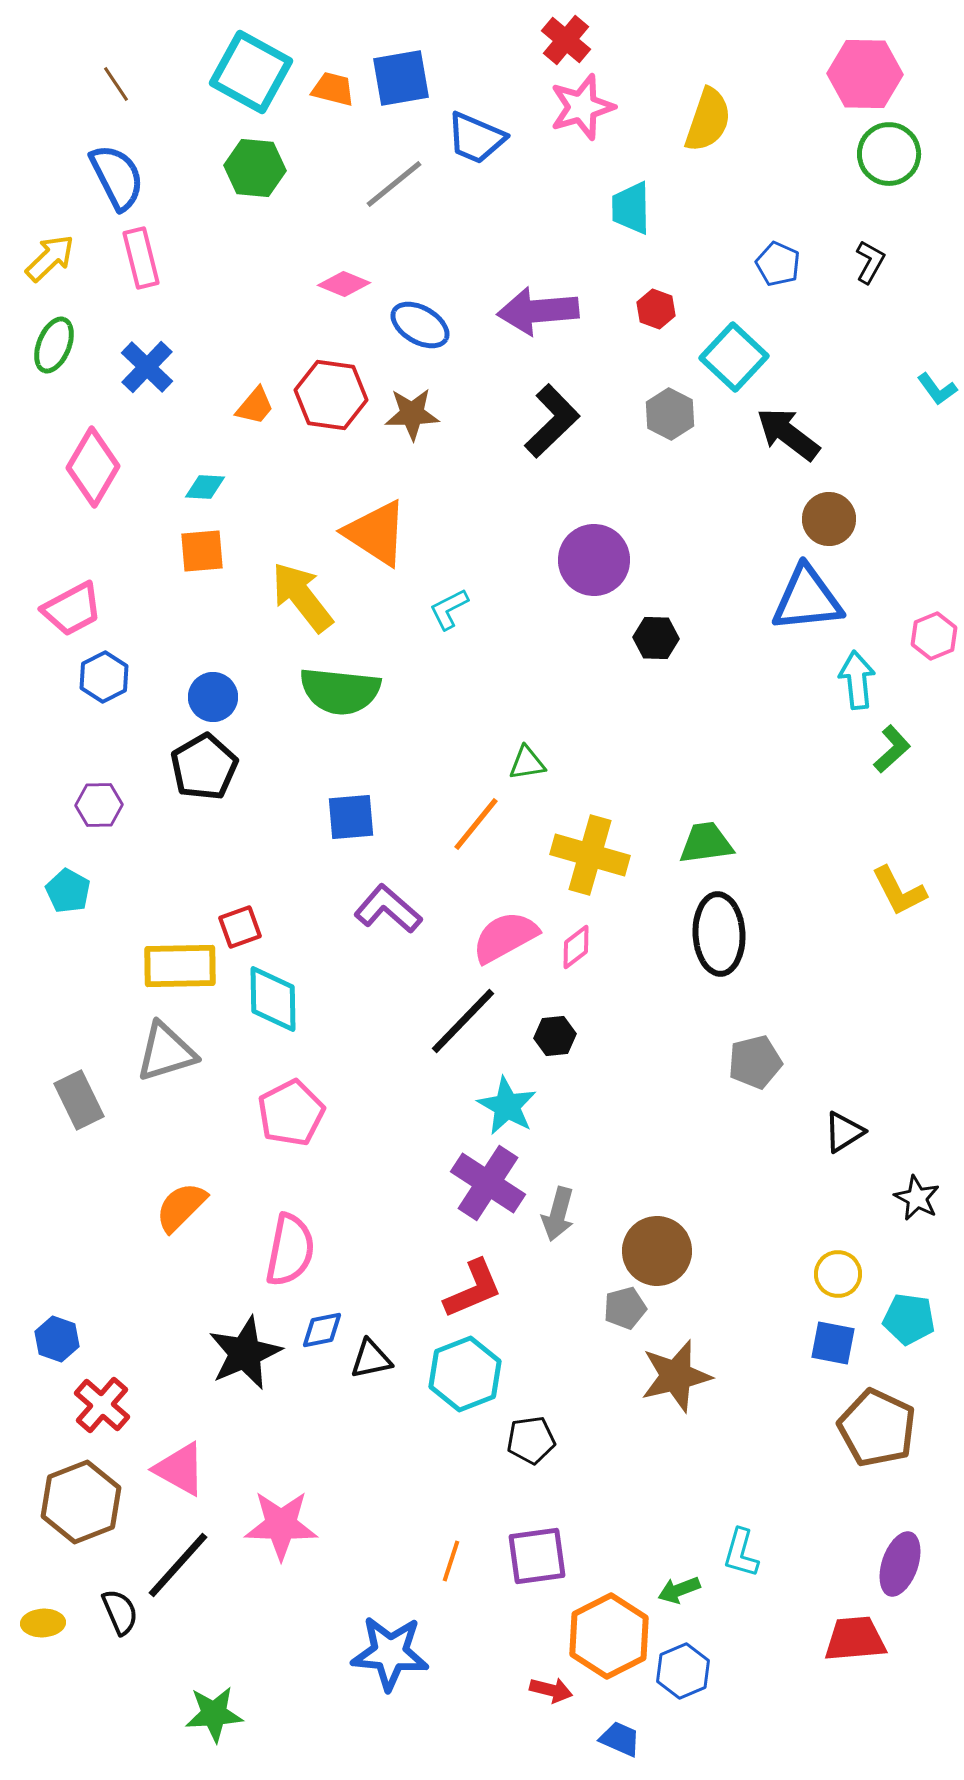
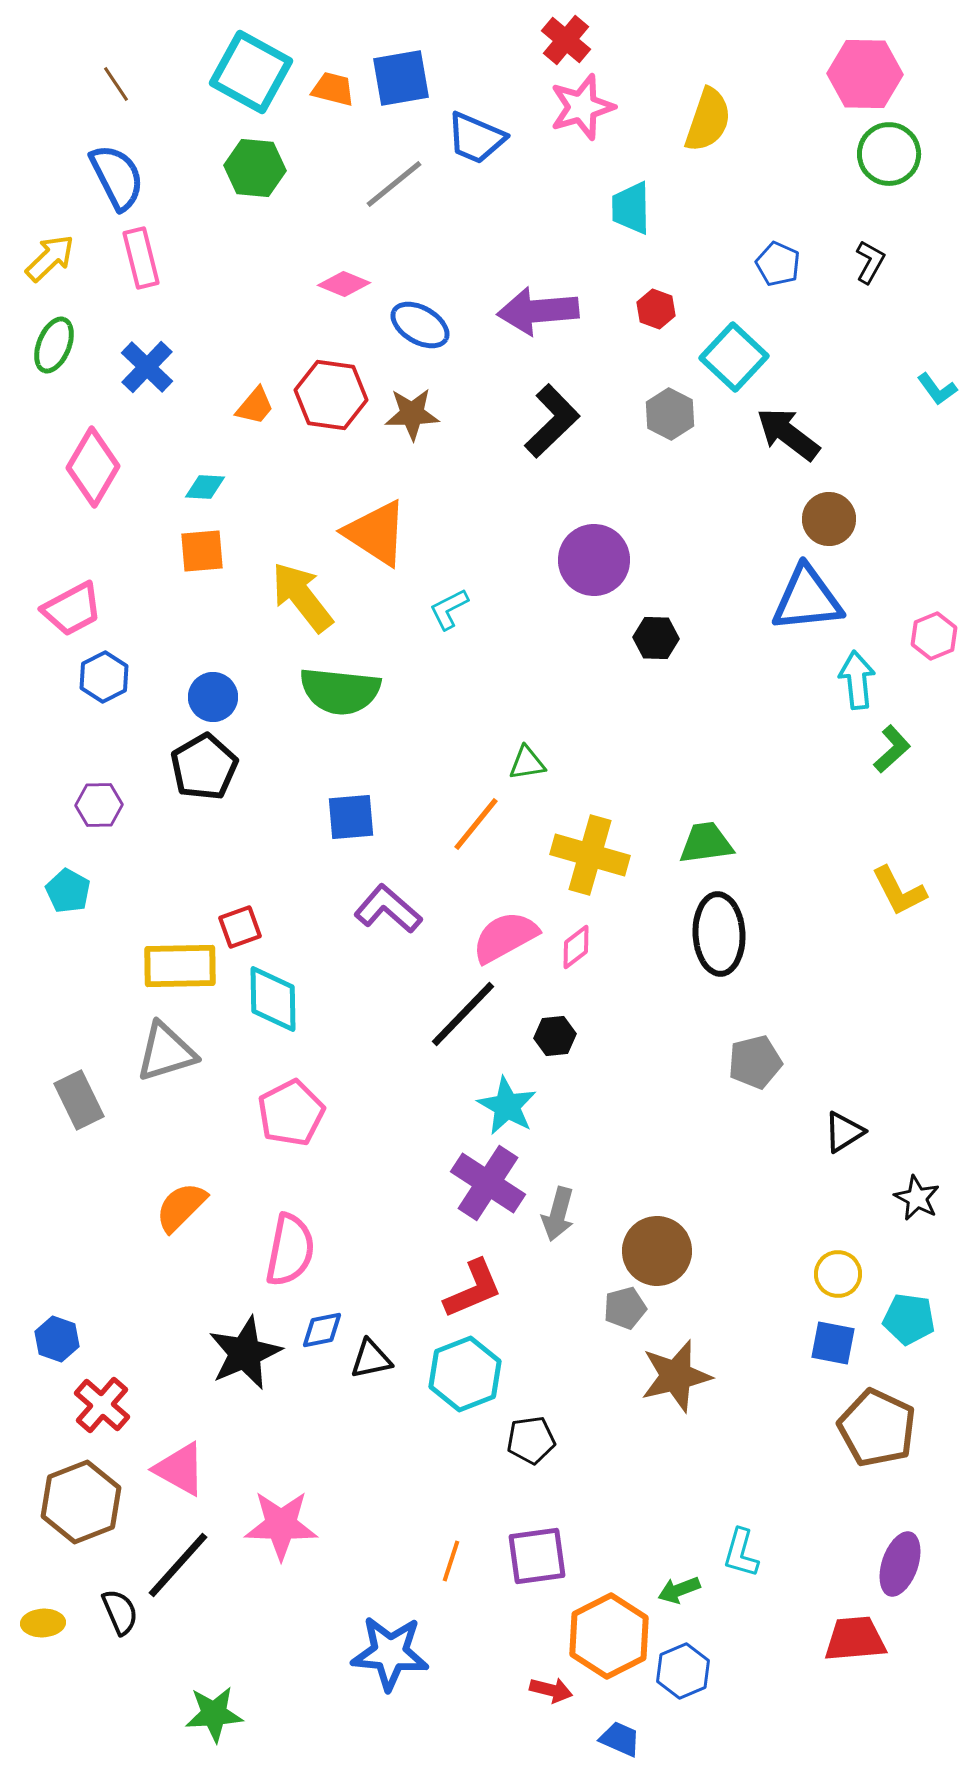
black line at (463, 1021): moved 7 px up
